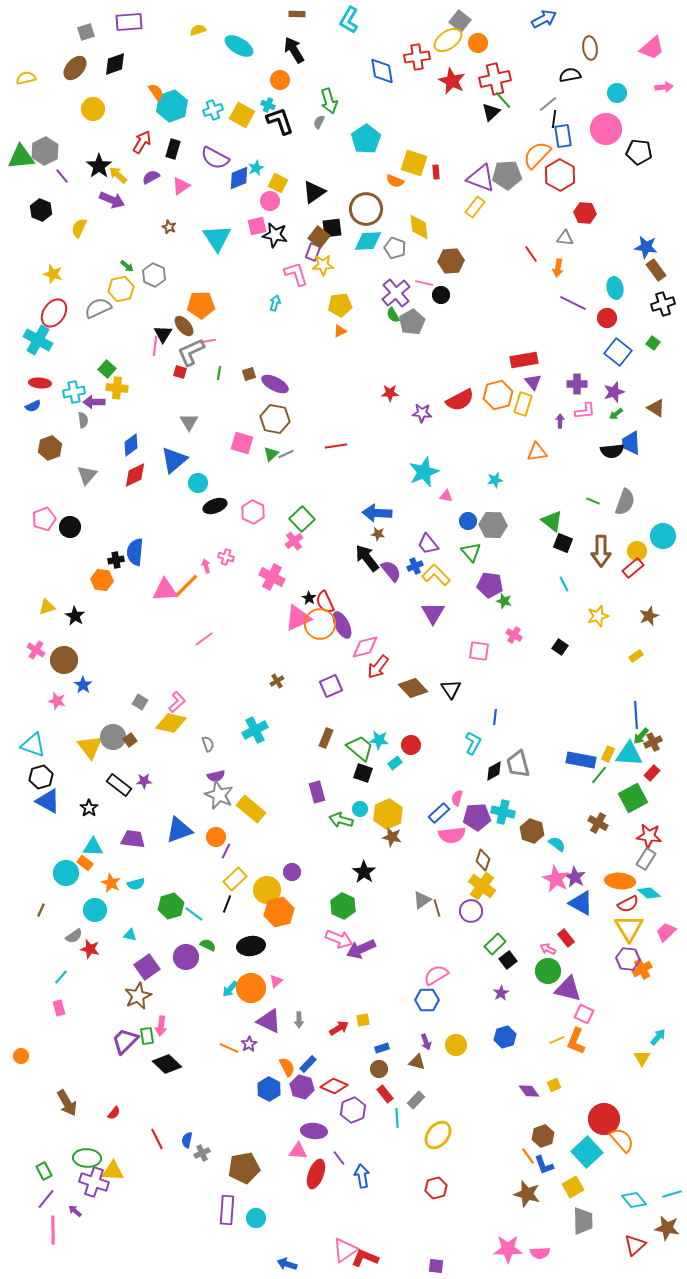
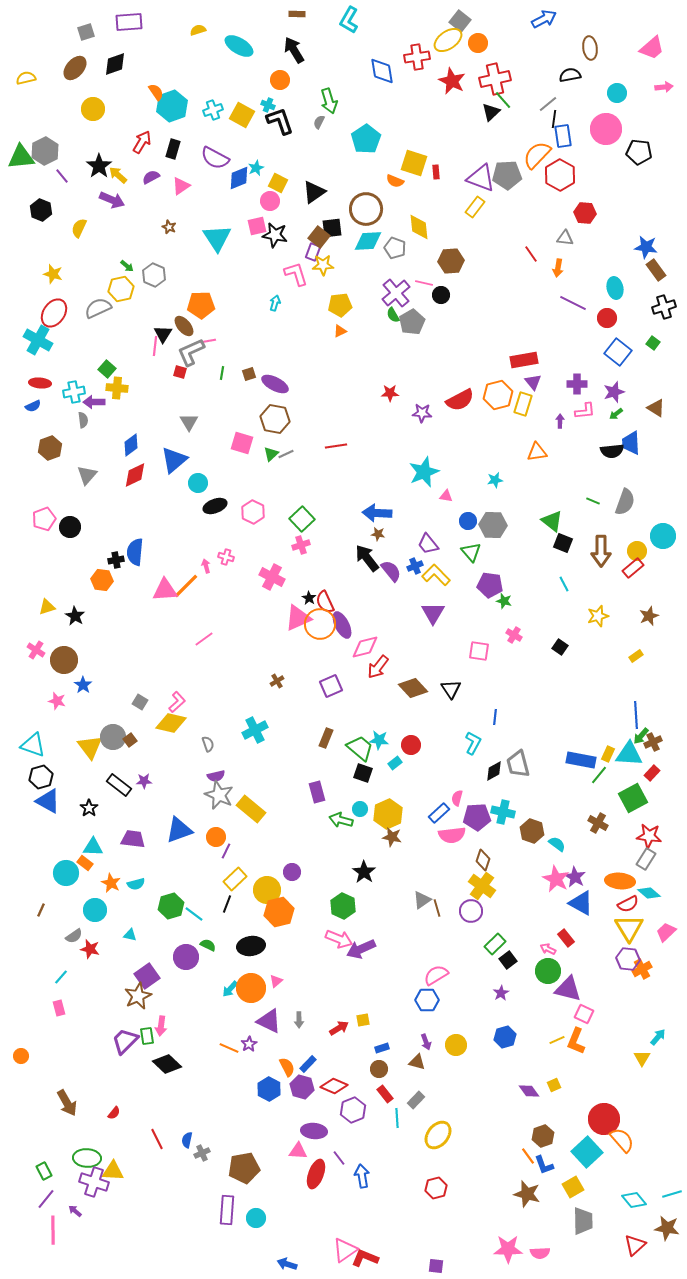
black cross at (663, 304): moved 1 px right, 3 px down
green line at (219, 373): moved 3 px right
pink cross at (294, 541): moved 7 px right, 4 px down; rotated 18 degrees clockwise
purple square at (147, 967): moved 9 px down
